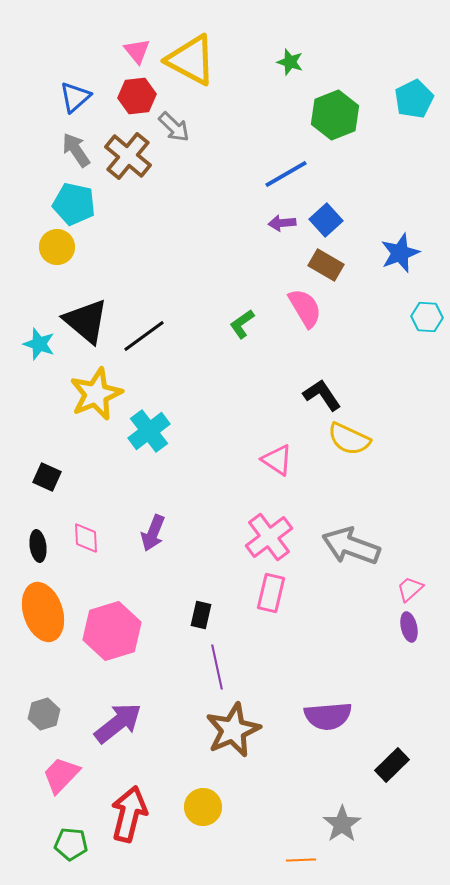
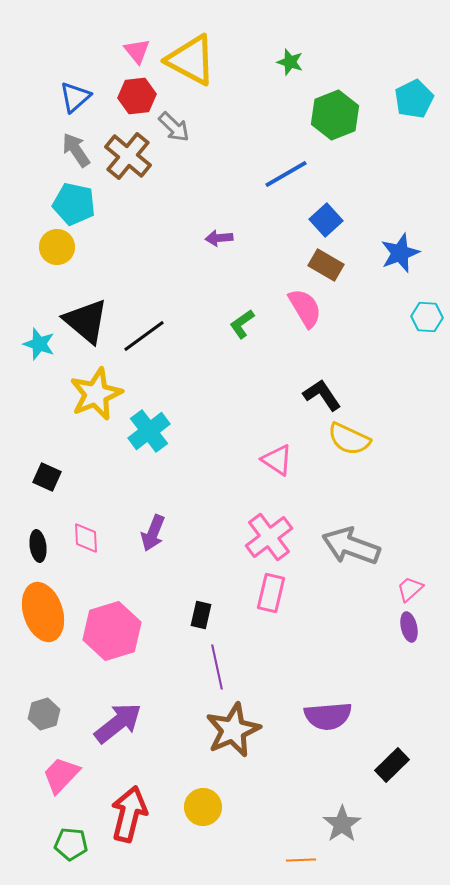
purple arrow at (282, 223): moved 63 px left, 15 px down
